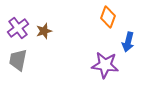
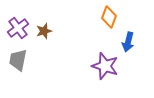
orange diamond: moved 1 px right
purple star: moved 1 px down; rotated 12 degrees clockwise
